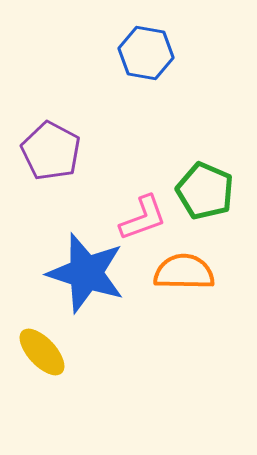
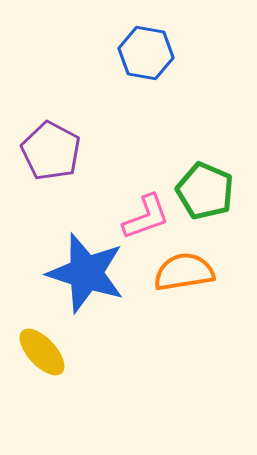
pink L-shape: moved 3 px right, 1 px up
orange semicircle: rotated 10 degrees counterclockwise
